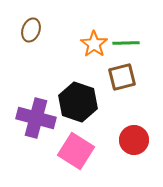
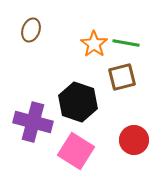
green line: rotated 12 degrees clockwise
purple cross: moved 3 px left, 4 px down
